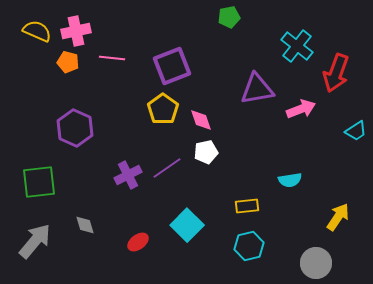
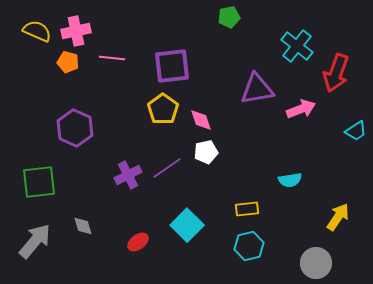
purple square: rotated 15 degrees clockwise
yellow rectangle: moved 3 px down
gray diamond: moved 2 px left, 1 px down
